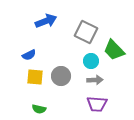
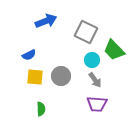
cyan circle: moved 1 px right, 1 px up
gray arrow: rotated 56 degrees clockwise
green semicircle: moved 2 px right; rotated 104 degrees counterclockwise
